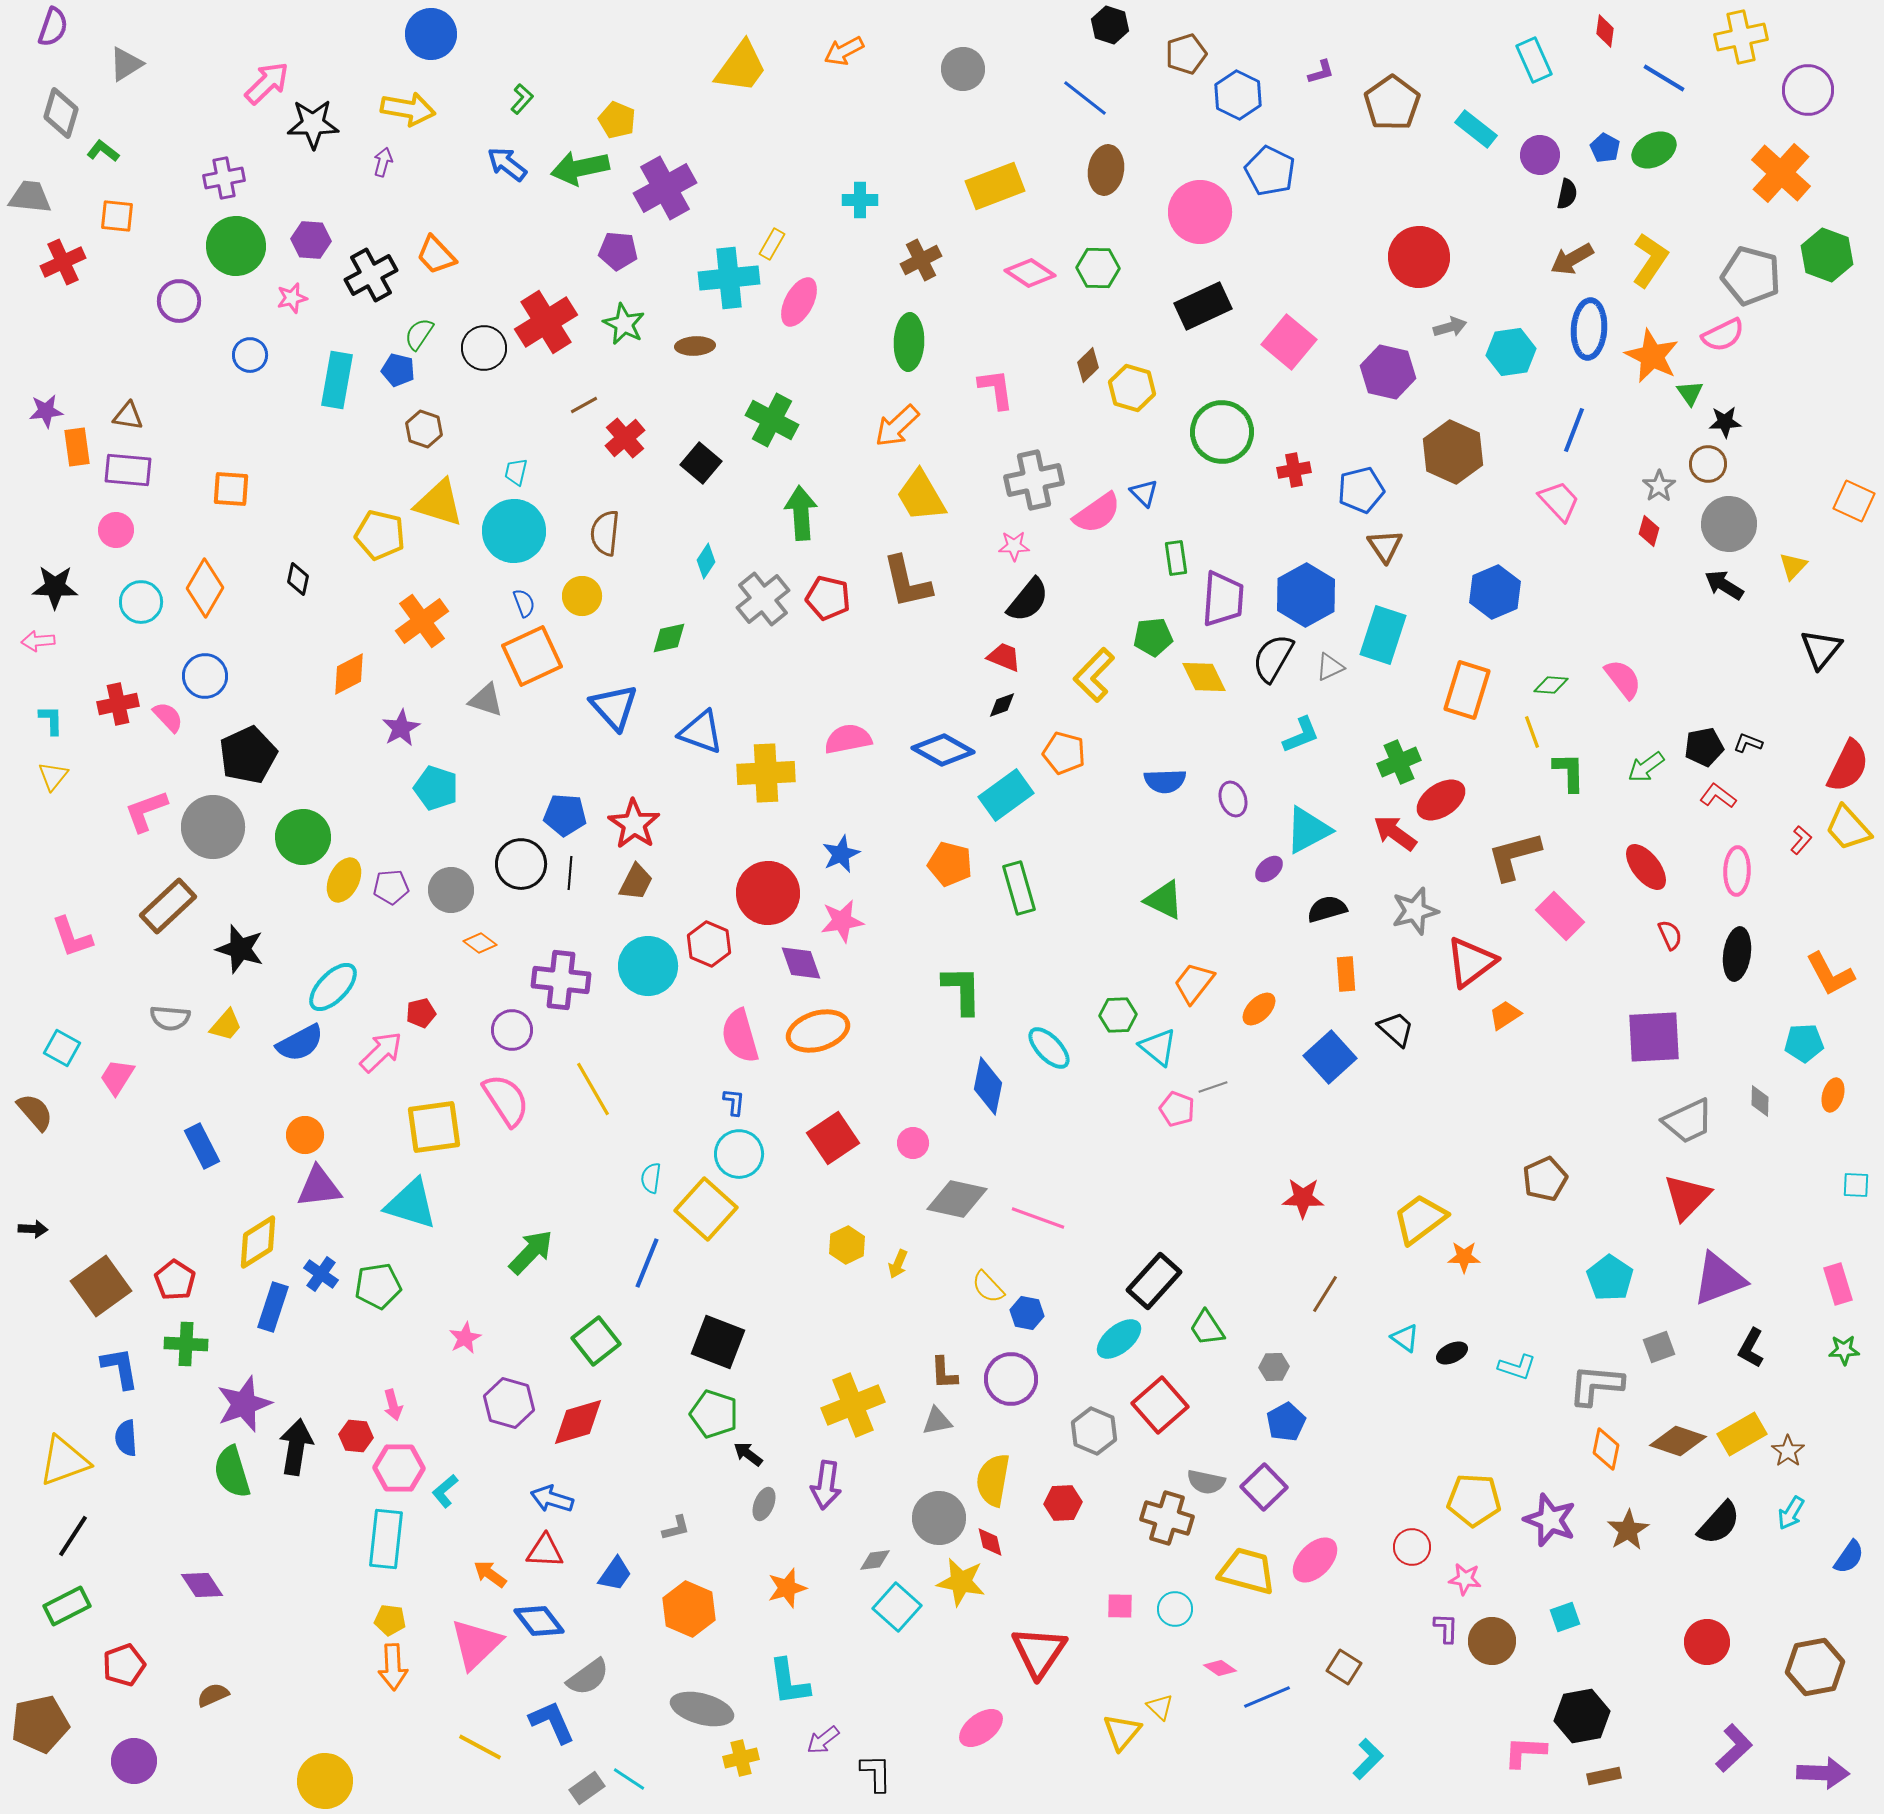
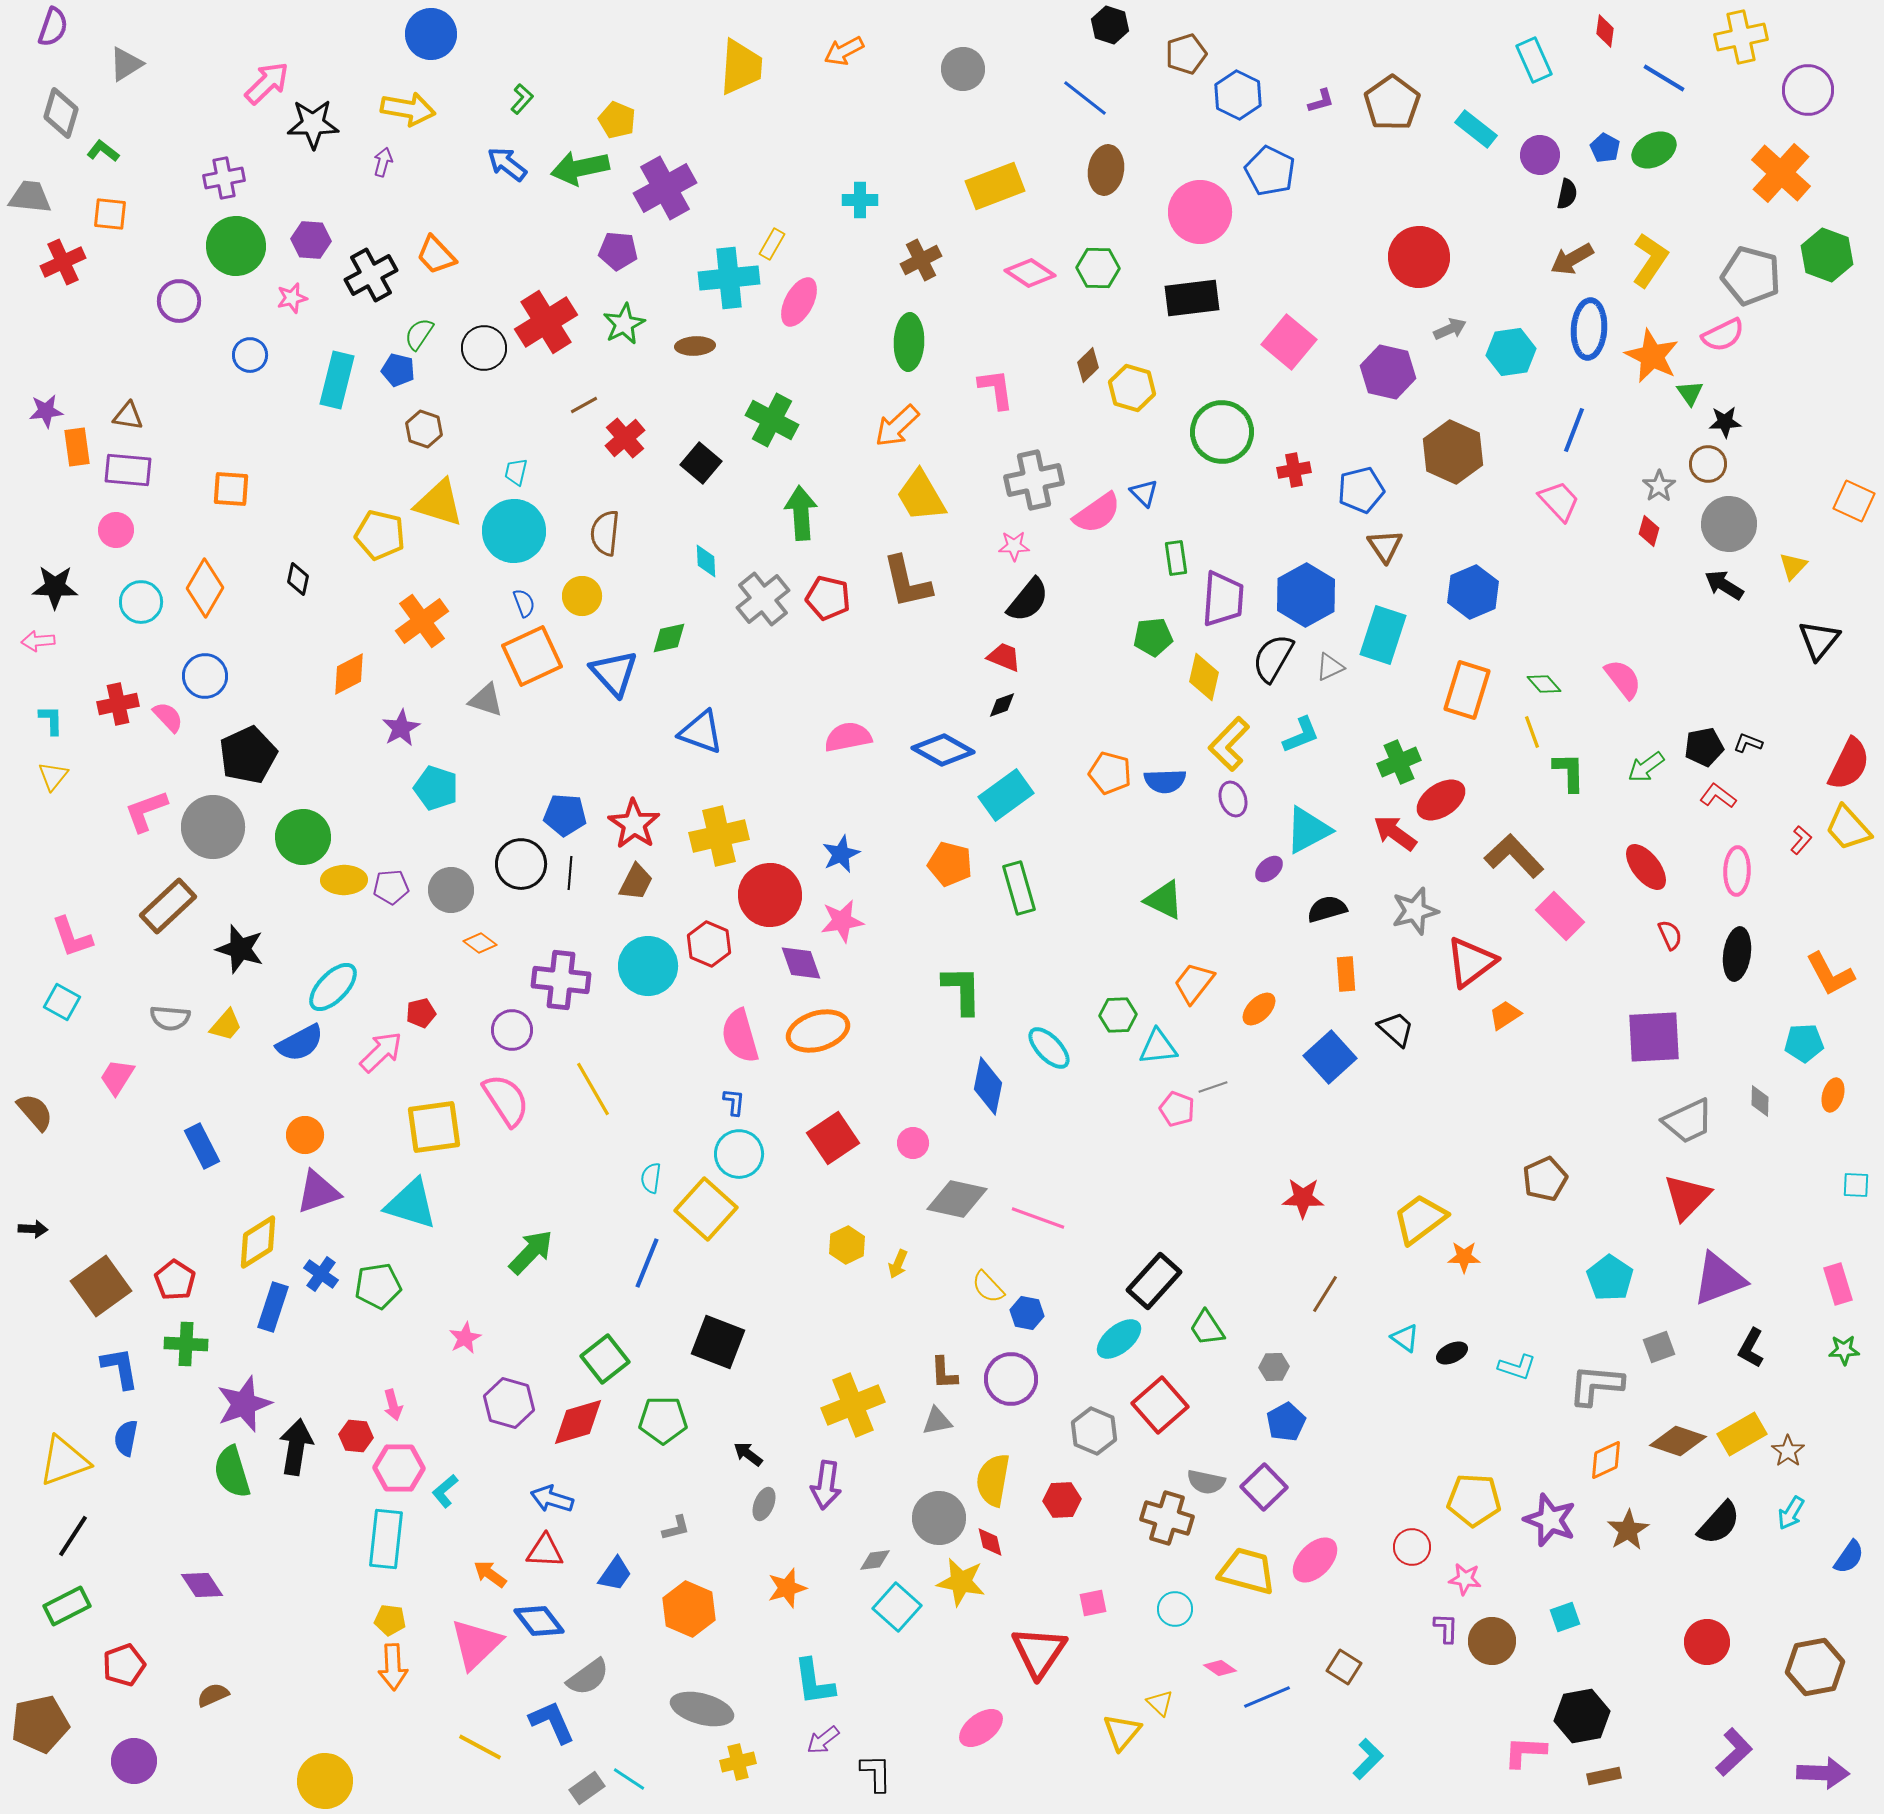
yellow trapezoid at (741, 67): rotated 32 degrees counterclockwise
purple L-shape at (1321, 72): moved 29 px down
orange square at (117, 216): moved 7 px left, 2 px up
black rectangle at (1203, 306): moved 11 px left, 8 px up; rotated 18 degrees clockwise
green star at (624, 324): rotated 18 degrees clockwise
gray arrow at (1450, 327): moved 2 px down; rotated 8 degrees counterclockwise
cyan rectangle at (337, 380): rotated 4 degrees clockwise
cyan diamond at (706, 561): rotated 36 degrees counterclockwise
blue hexagon at (1495, 592): moved 22 px left
black triangle at (1821, 649): moved 2 px left, 9 px up
yellow L-shape at (1094, 675): moved 135 px right, 69 px down
yellow diamond at (1204, 677): rotated 39 degrees clockwise
green diamond at (1551, 685): moved 7 px left, 1 px up; rotated 44 degrees clockwise
blue triangle at (614, 707): moved 34 px up
pink semicircle at (848, 739): moved 2 px up
orange pentagon at (1064, 753): moved 46 px right, 20 px down
red semicircle at (1848, 766): moved 1 px right, 2 px up
yellow cross at (766, 773): moved 47 px left, 63 px down; rotated 10 degrees counterclockwise
brown L-shape at (1514, 856): rotated 62 degrees clockwise
yellow ellipse at (344, 880): rotated 63 degrees clockwise
red circle at (768, 893): moved 2 px right, 2 px down
cyan triangle at (1158, 1047): rotated 45 degrees counterclockwise
cyan square at (62, 1048): moved 46 px up
purple triangle at (319, 1187): moved 1 px left, 5 px down; rotated 12 degrees counterclockwise
green square at (596, 1341): moved 9 px right, 18 px down
green pentagon at (714, 1414): moved 51 px left, 6 px down; rotated 18 degrees counterclockwise
blue semicircle at (126, 1438): rotated 15 degrees clockwise
orange diamond at (1606, 1449): moved 11 px down; rotated 54 degrees clockwise
red hexagon at (1063, 1503): moved 1 px left, 3 px up
pink square at (1120, 1606): moved 27 px left, 3 px up; rotated 12 degrees counterclockwise
cyan L-shape at (789, 1682): moved 25 px right
yellow triangle at (1160, 1707): moved 4 px up
purple L-shape at (1734, 1748): moved 4 px down
yellow cross at (741, 1758): moved 3 px left, 4 px down
